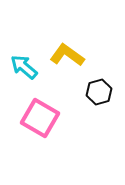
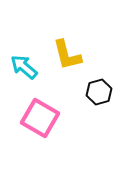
yellow L-shape: rotated 140 degrees counterclockwise
